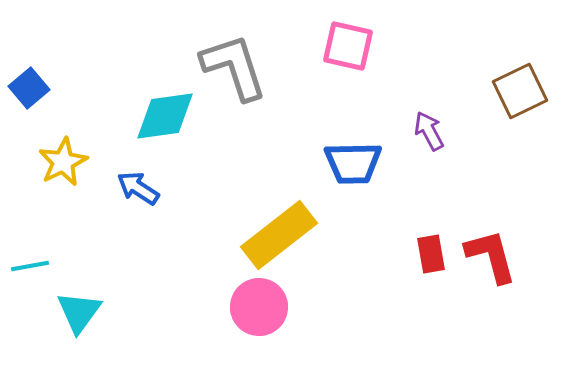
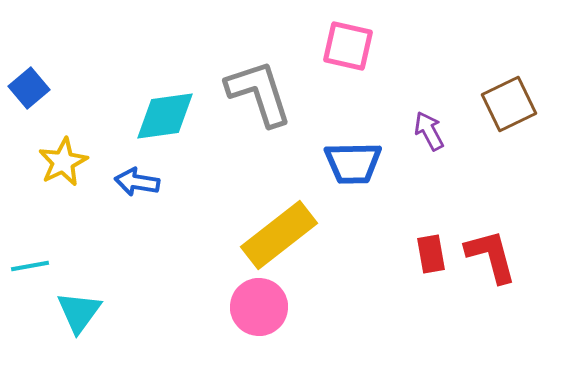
gray L-shape: moved 25 px right, 26 px down
brown square: moved 11 px left, 13 px down
blue arrow: moved 1 px left, 6 px up; rotated 24 degrees counterclockwise
